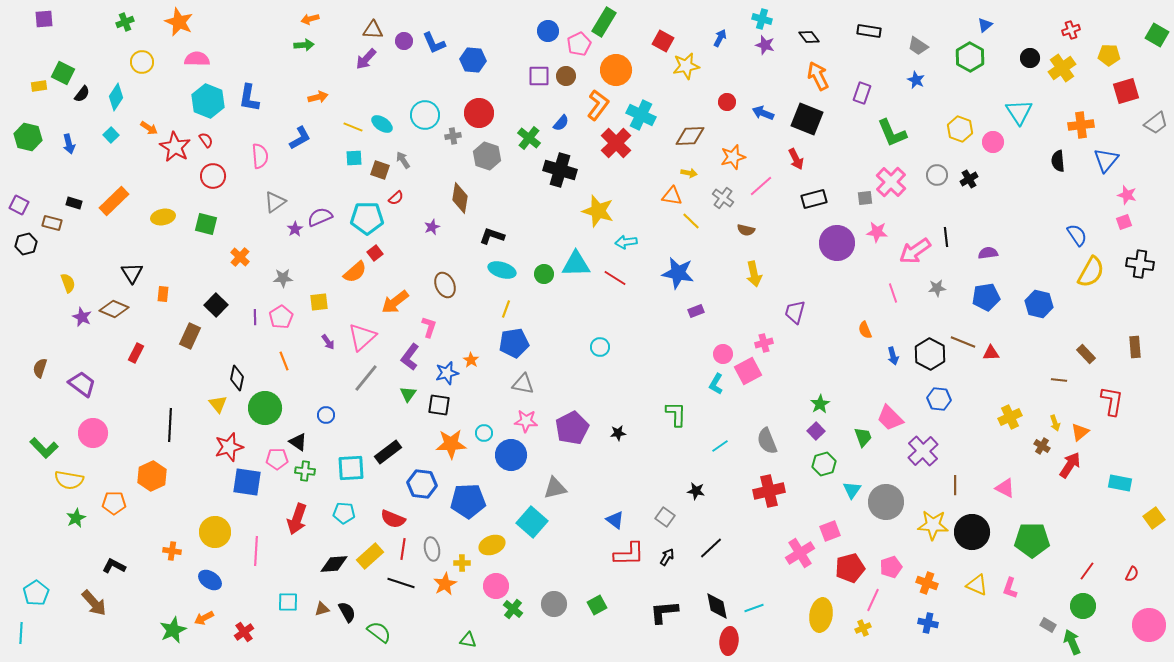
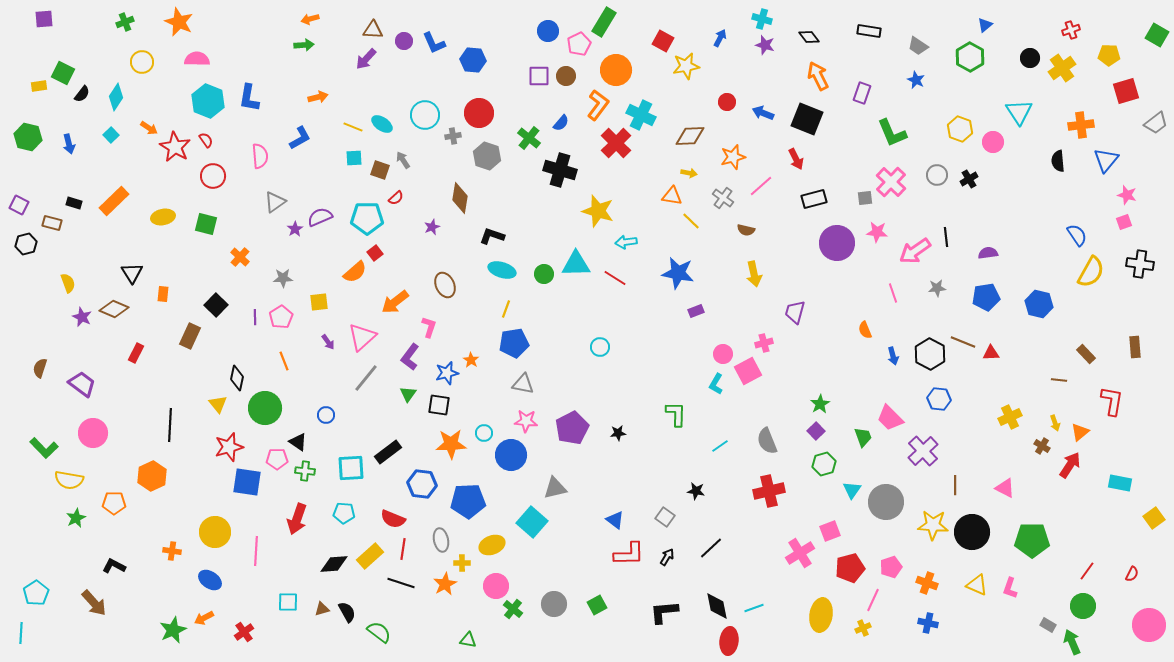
gray ellipse at (432, 549): moved 9 px right, 9 px up
